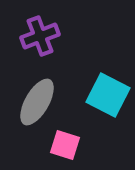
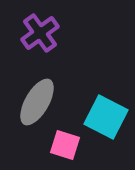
purple cross: moved 3 px up; rotated 15 degrees counterclockwise
cyan square: moved 2 px left, 22 px down
